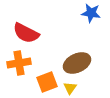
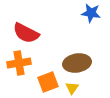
brown ellipse: rotated 16 degrees clockwise
orange square: moved 1 px right
yellow triangle: moved 2 px right
